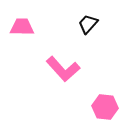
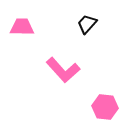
black trapezoid: moved 1 px left
pink L-shape: moved 1 px down
